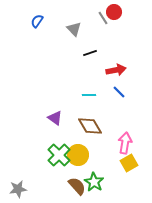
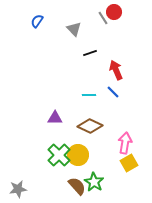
red arrow: rotated 102 degrees counterclockwise
blue line: moved 6 px left
purple triangle: rotated 35 degrees counterclockwise
brown diamond: rotated 35 degrees counterclockwise
